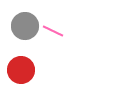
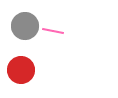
pink line: rotated 15 degrees counterclockwise
